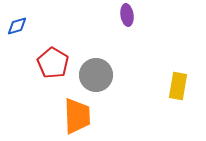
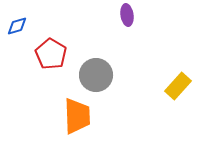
red pentagon: moved 2 px left, 9 px up
yellow rectangle: rotated 32 degrees clockwise
